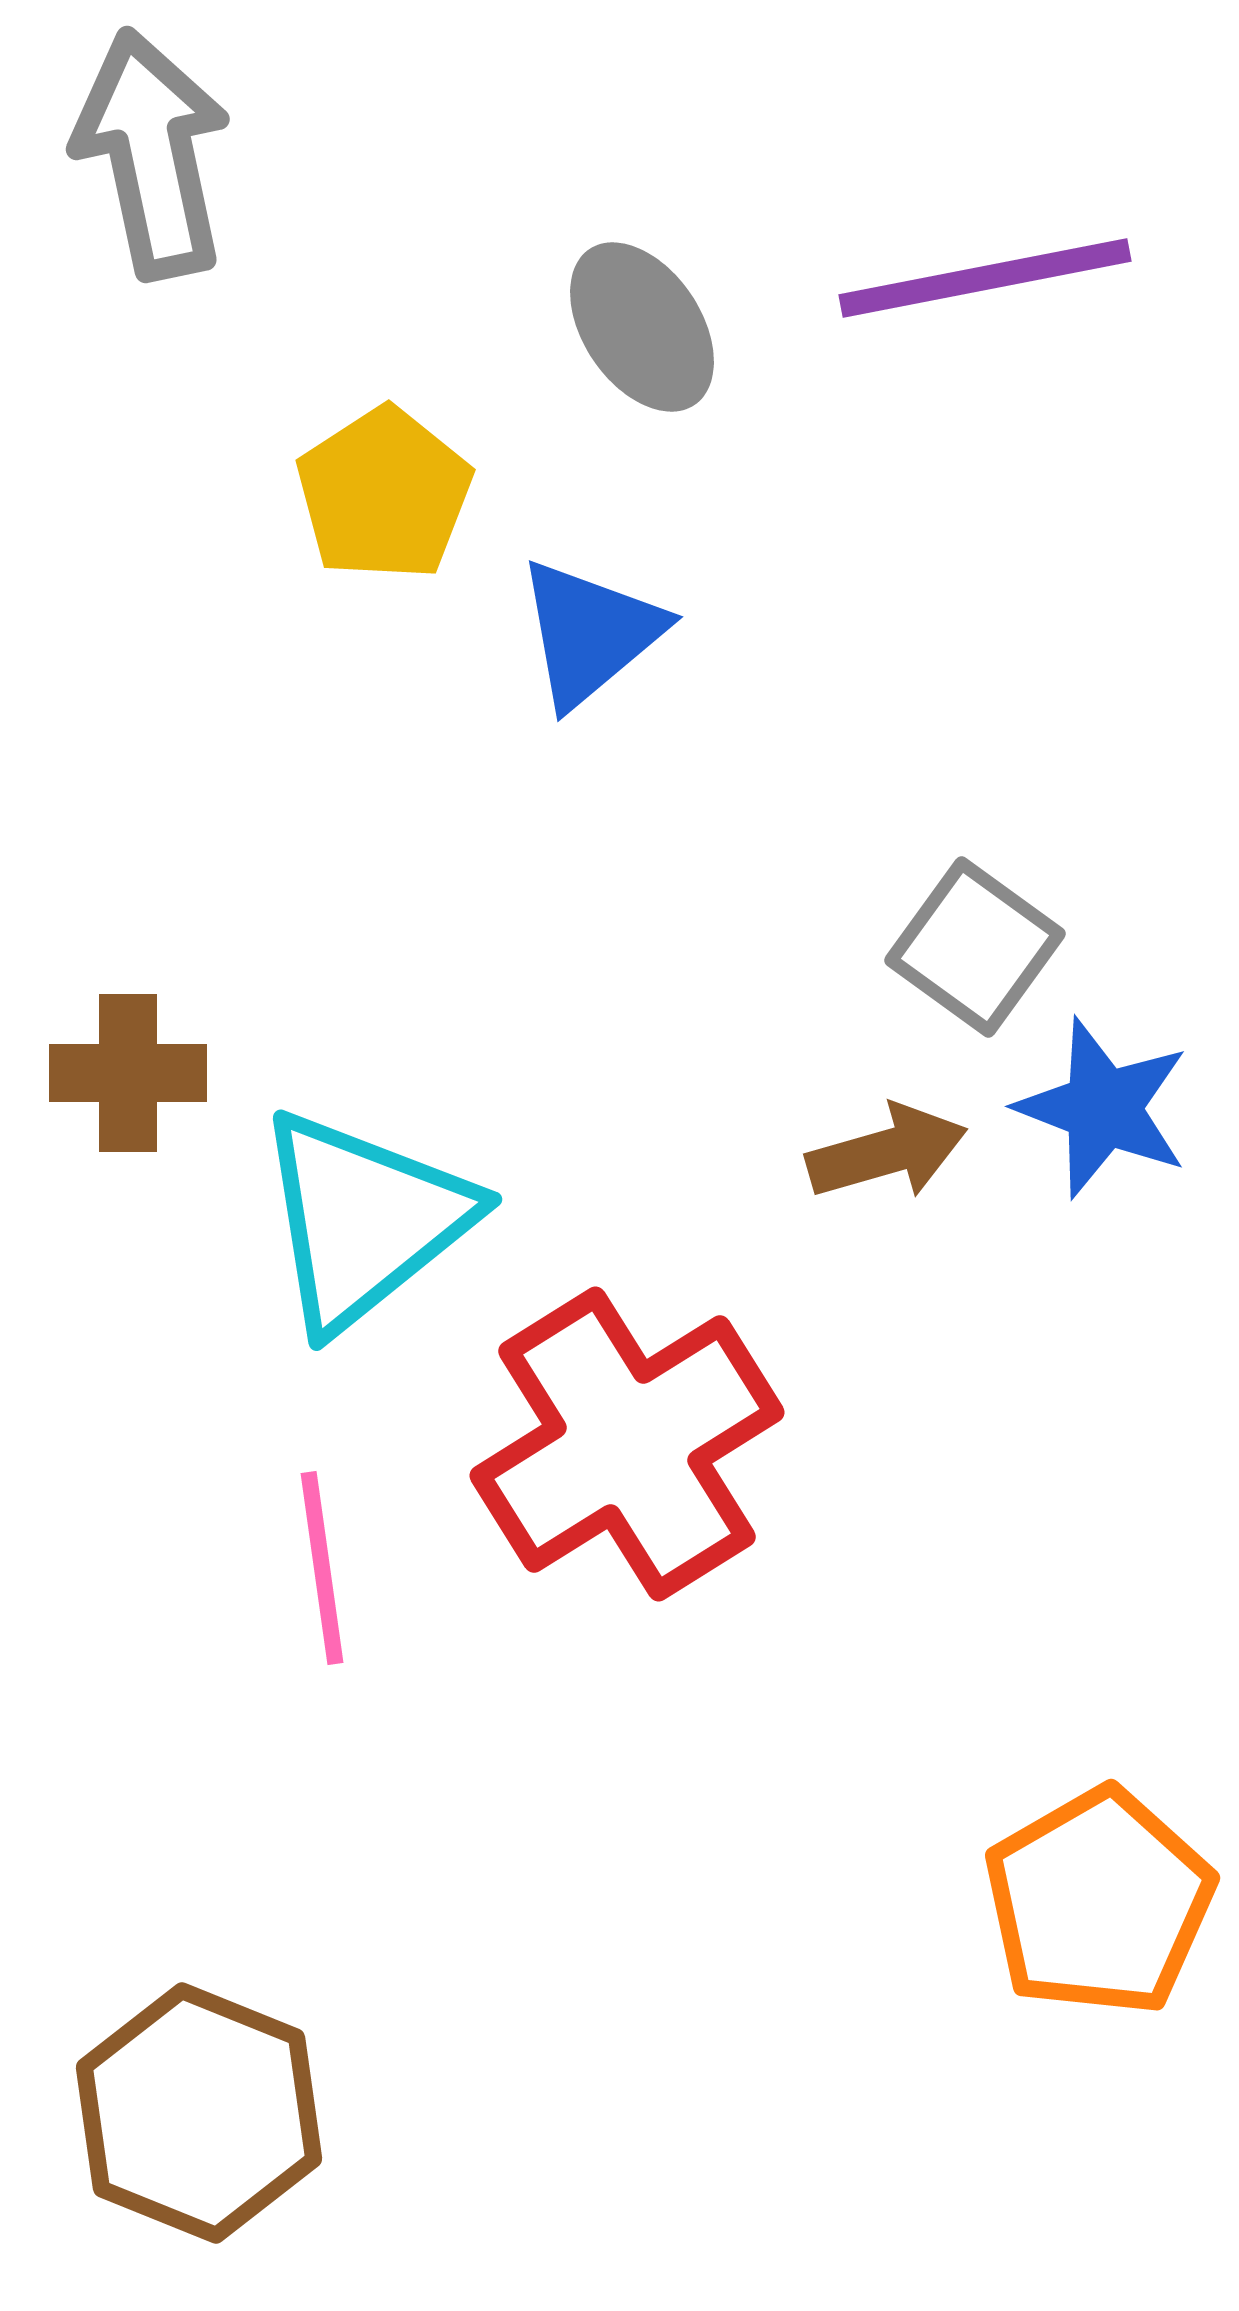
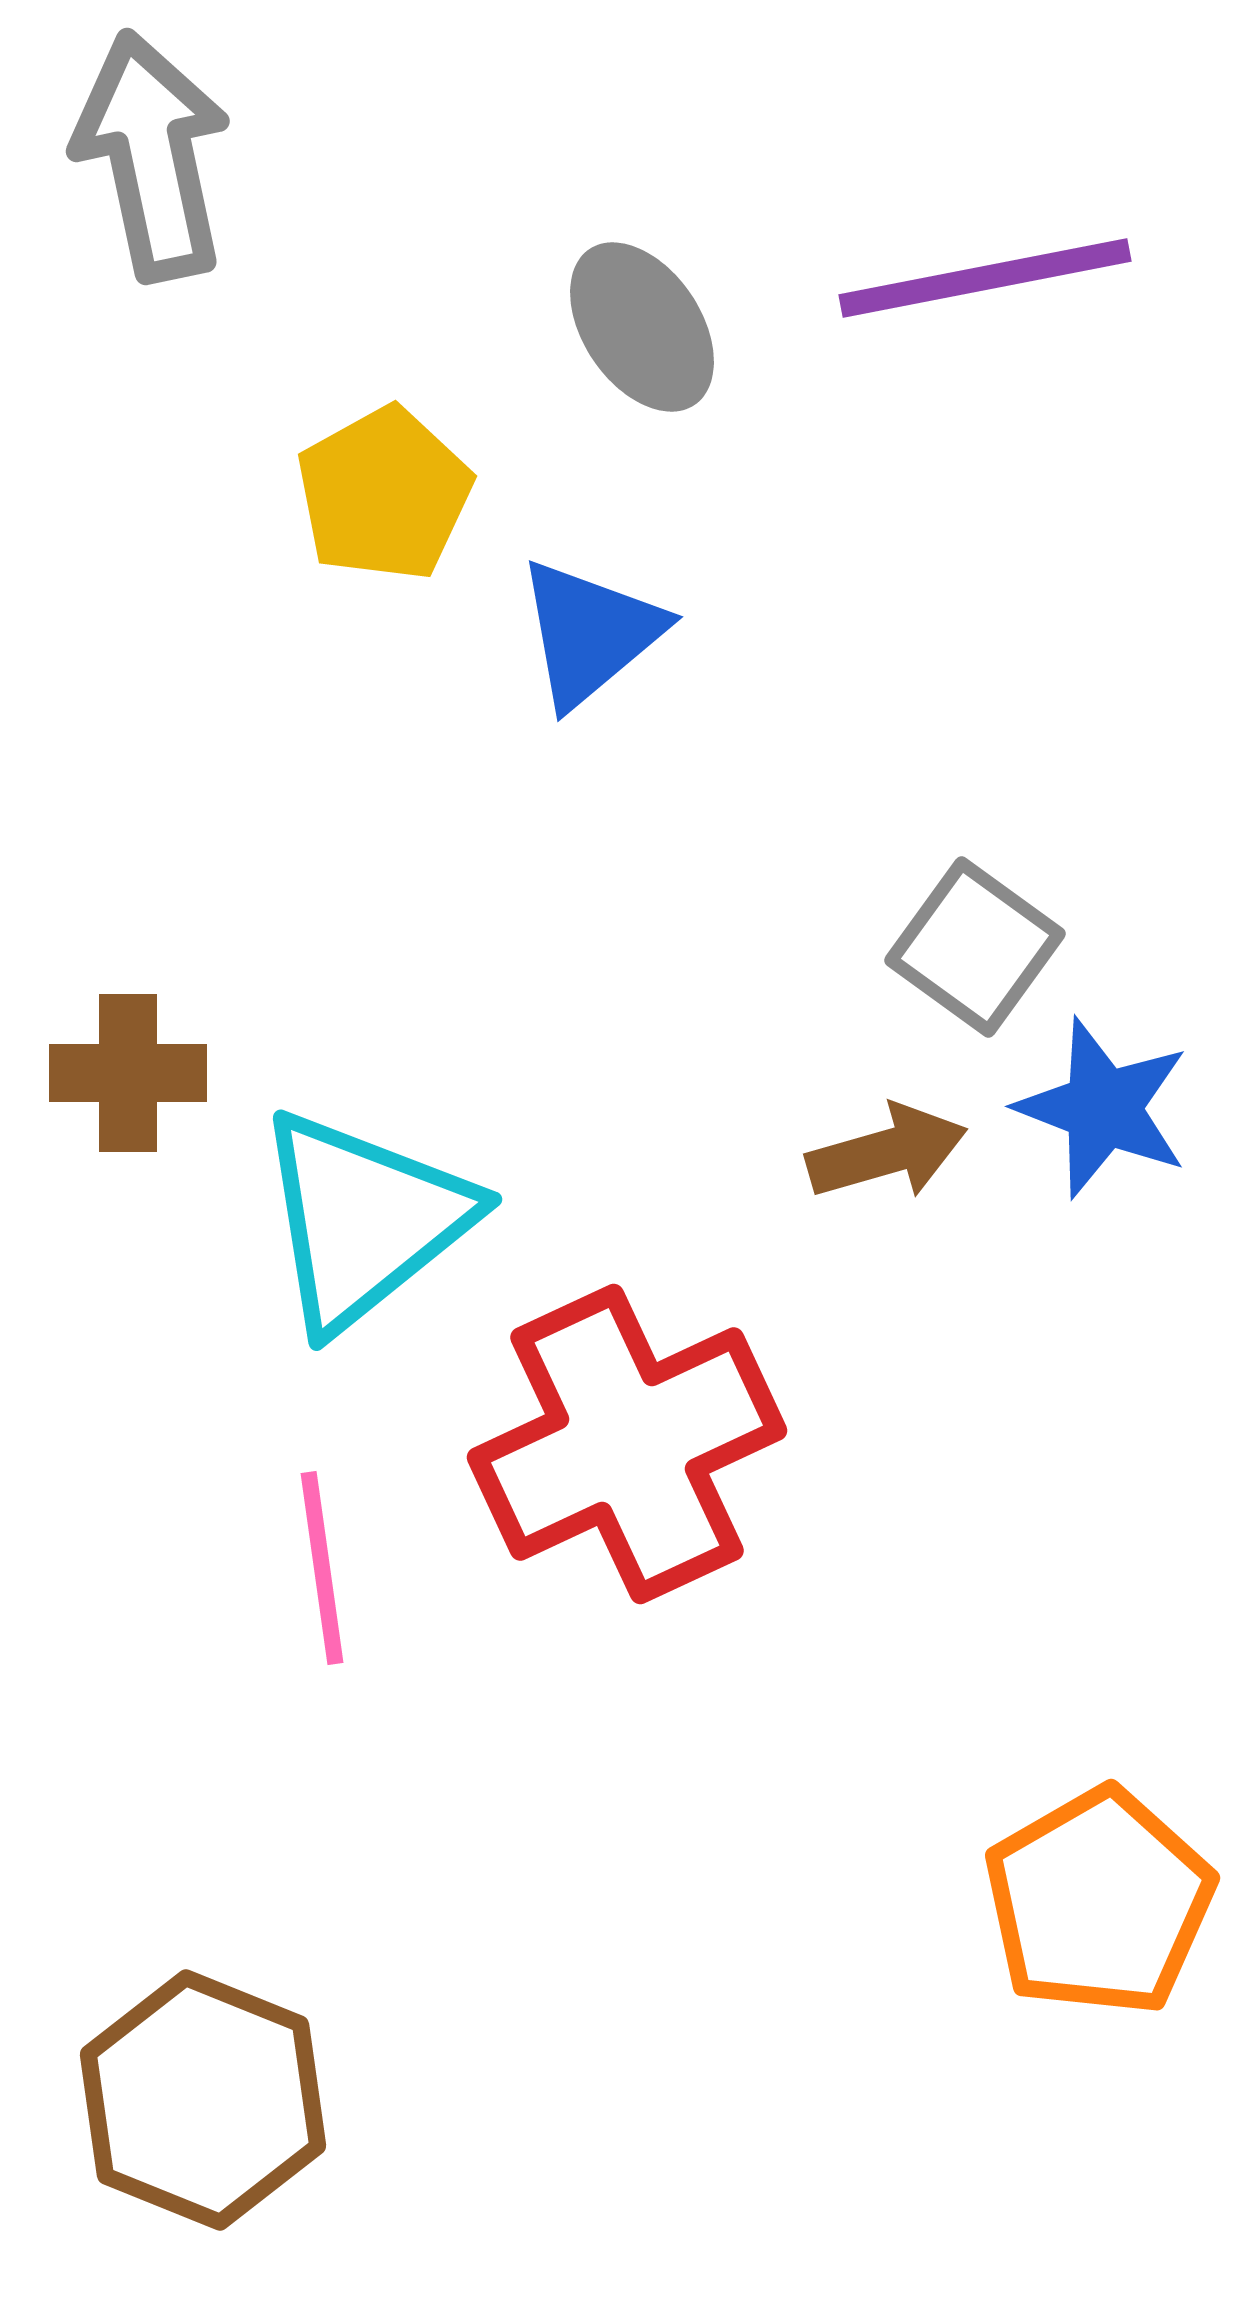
gray arrow: moved 2 px down
yellow pentagon: rotated 4 degrees clockwise
red cross: rotated 7 degrees clockwise
brown hexagon: moved 4 px right, 13 px up
